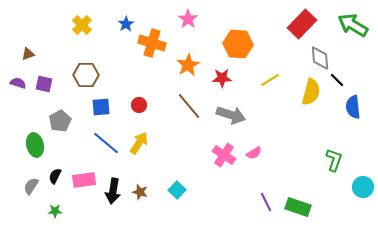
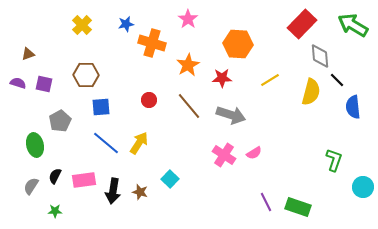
blue star: rotated 21 degrees clockwise
gray diamond: moved 2 px up
red circle: moved 10 px right, 5 px up
cyan square: moved 7 px left, 11 px up
